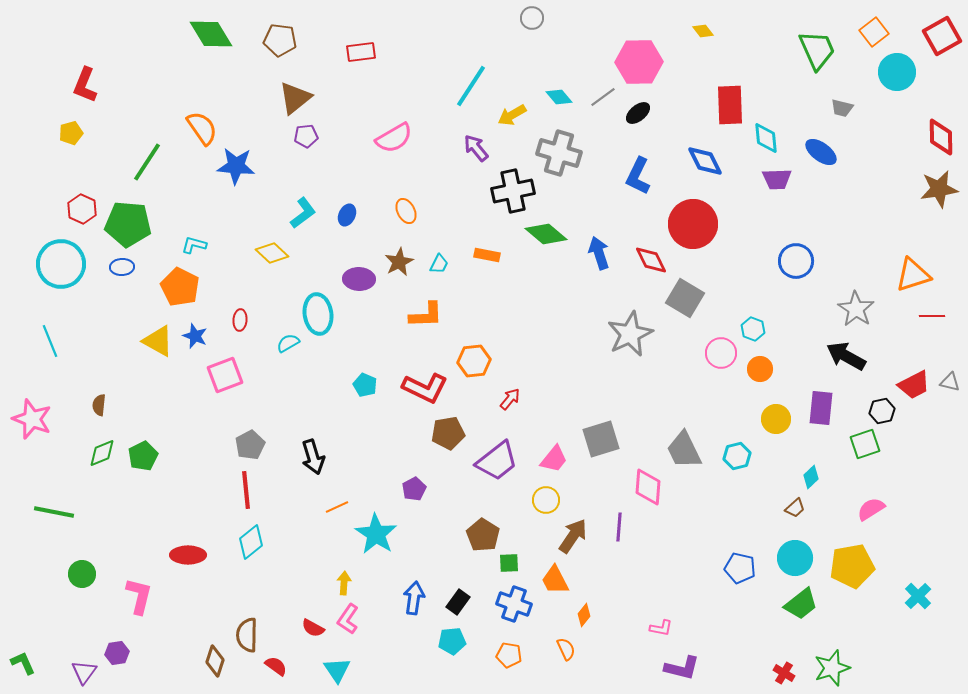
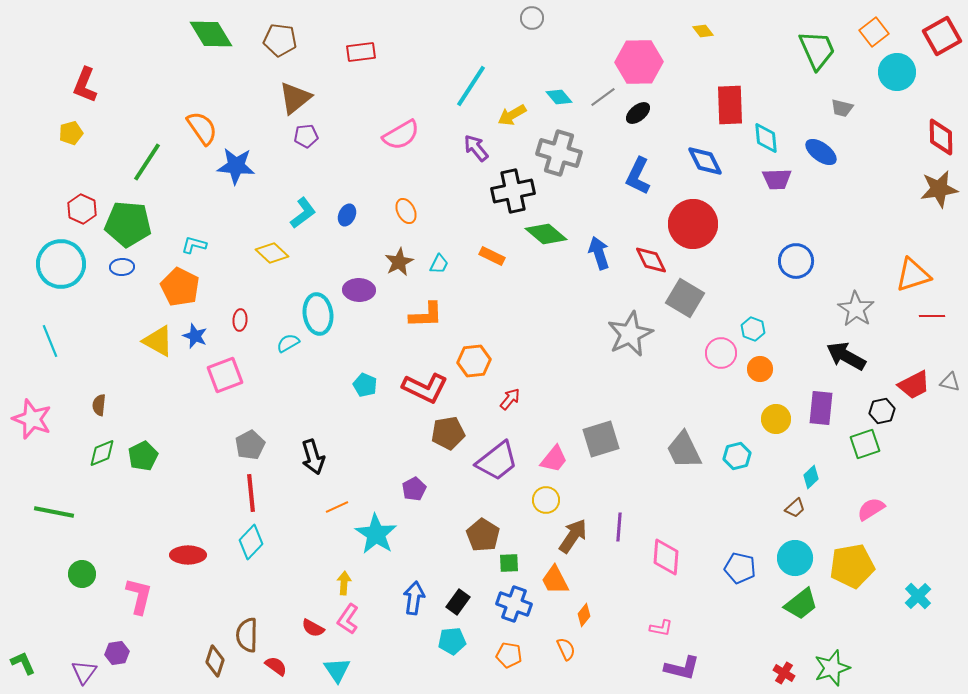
pink semicircle at (394, 138): moved 7 px right, 3 px up
orange rectangle at (487, 255): moved 5 px right, 1 px down; rotated 15 degrees clockwise
purple ellipse at (359, 279): moved 11 px down
pink diamond at (648, 487): moved 18 px right, 70 px down
red line at (246, 490): moved 5 px right, 3 px down
cyan diamond at (251, 542): rotated 8 degrees counterclockwise
